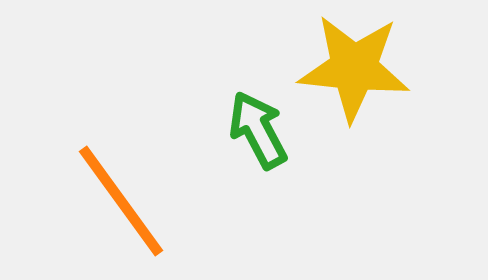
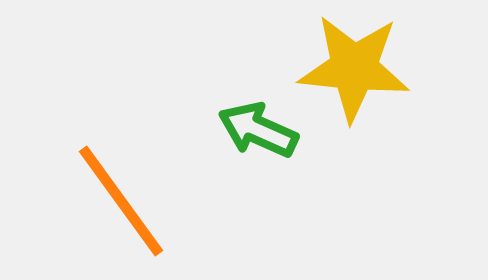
green arrow: rotated 38 degrees counterclockwise
